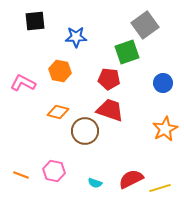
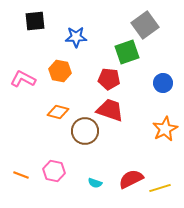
pink L-shape: moved 4 px up
